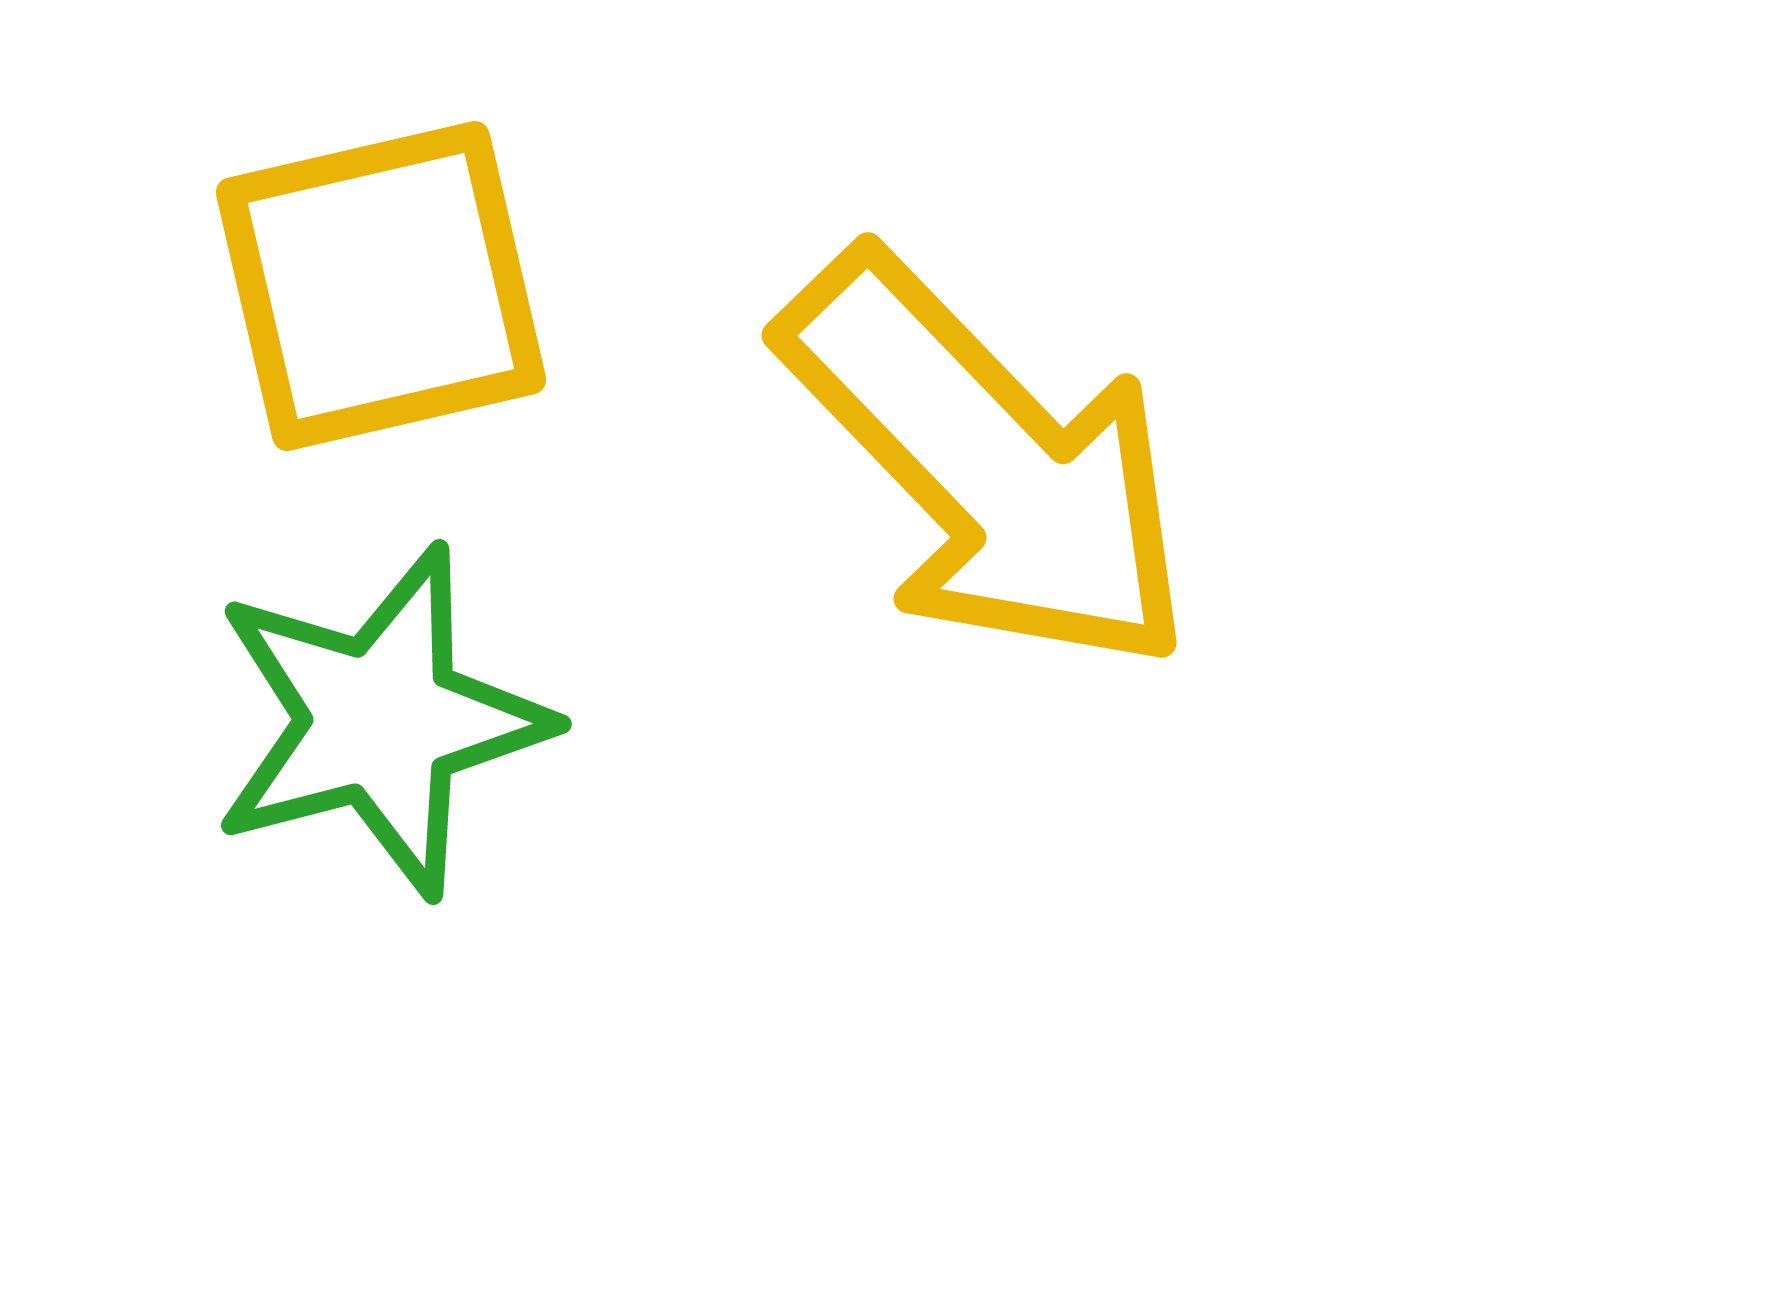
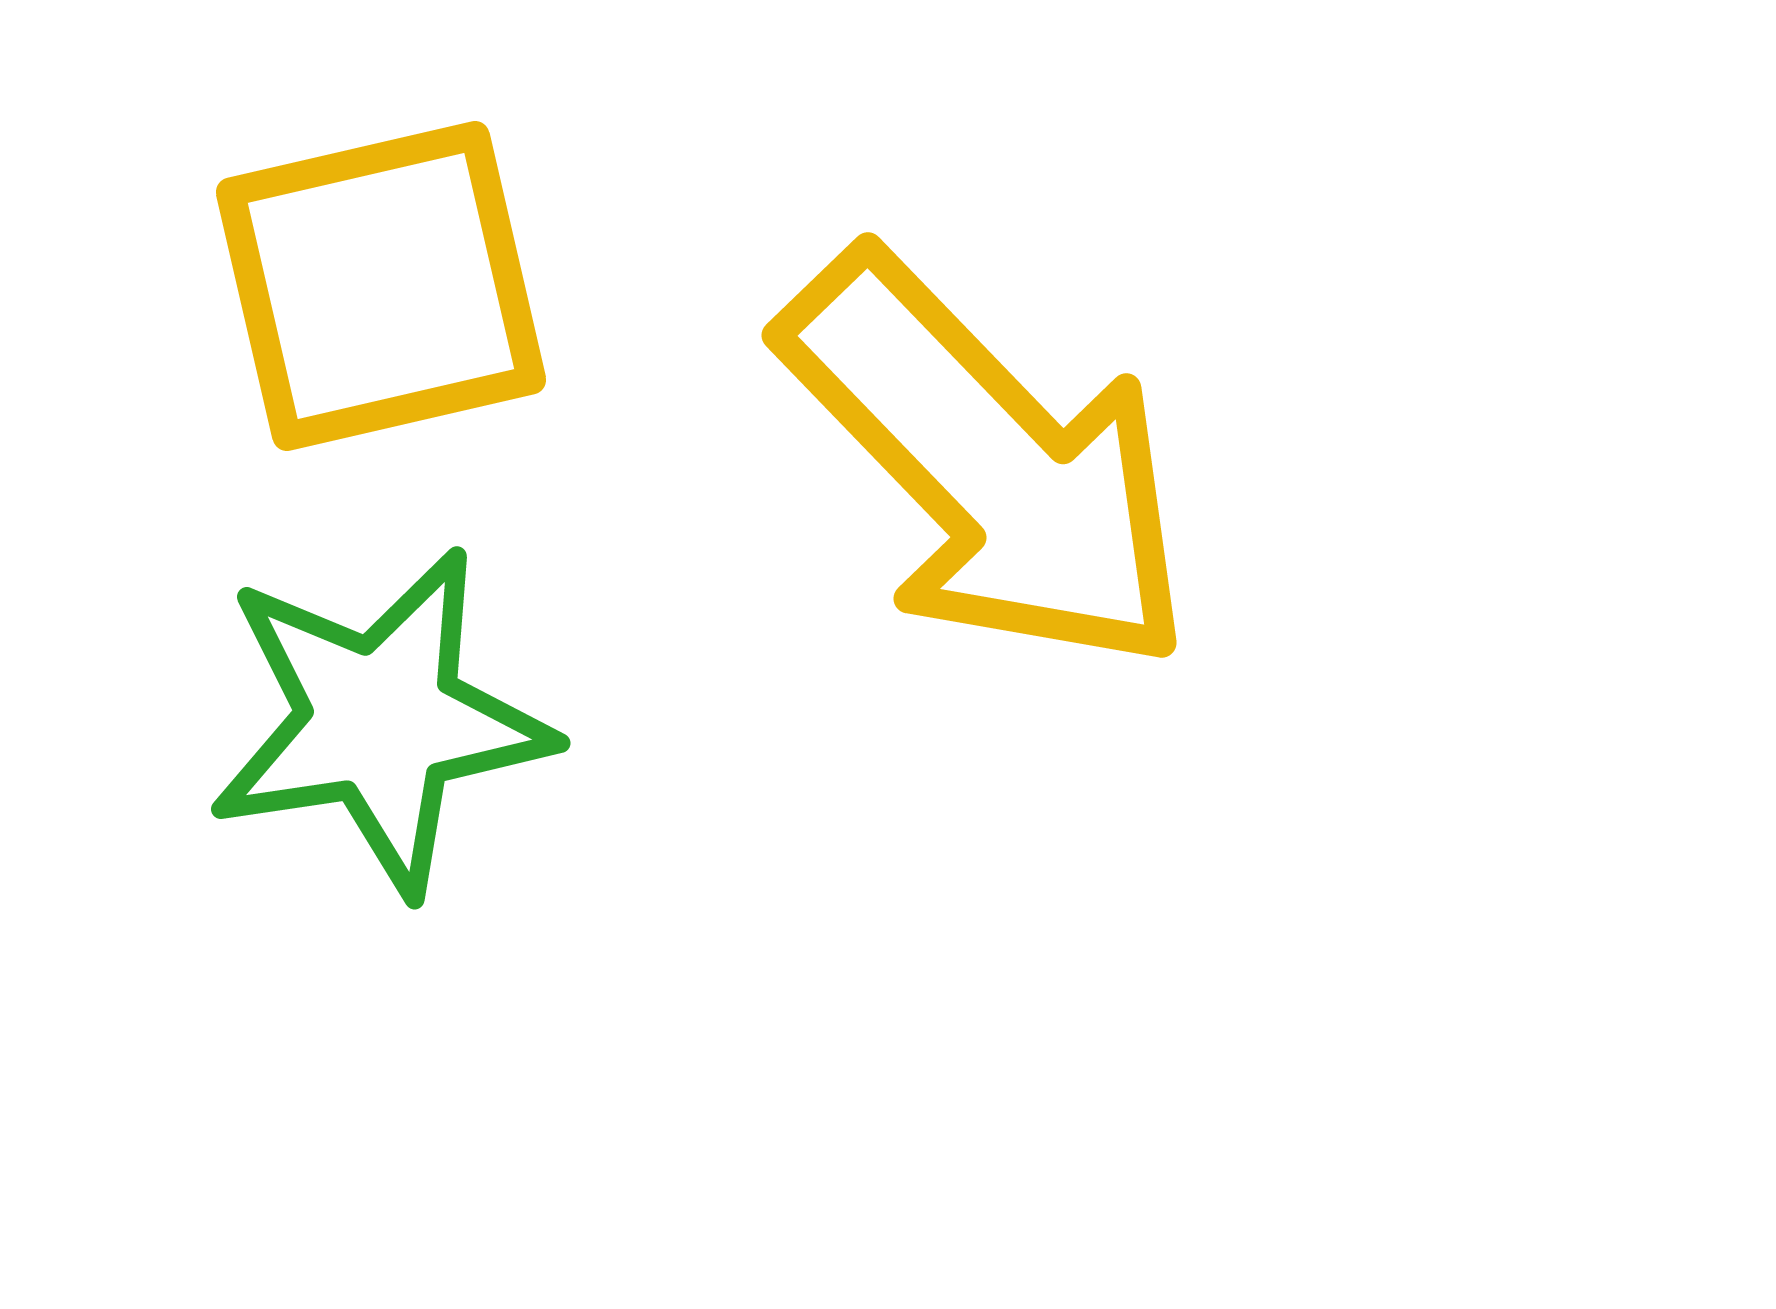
green star: rotated 6 degrees clockwise
